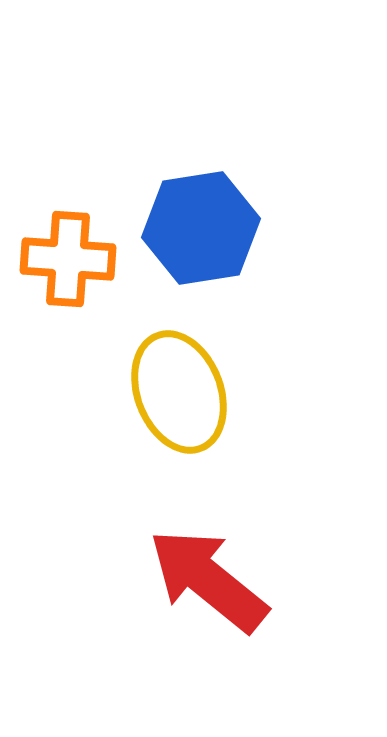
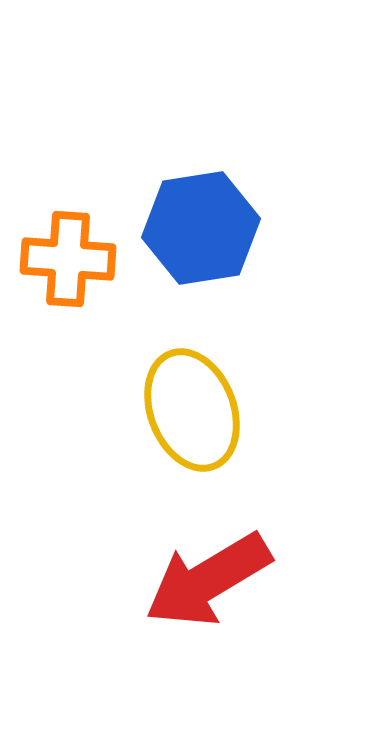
yellow ellipse: moved 13 px right, 18 px down
red arrow: rotated 70 degrees counterclockwise
